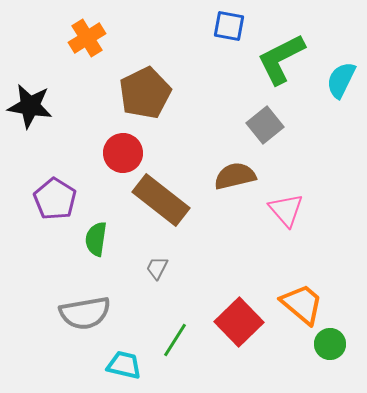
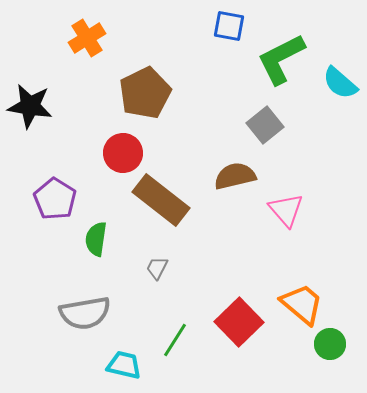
cyan semicircle: moved 1 px left, 3 px down; rotated 75 degrees counterclockwise
